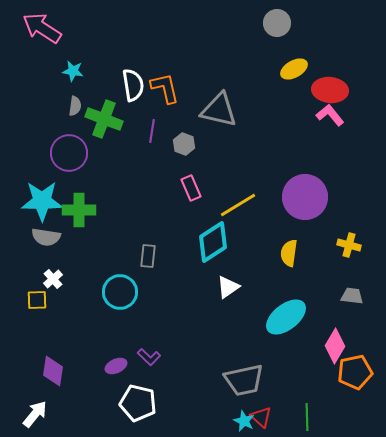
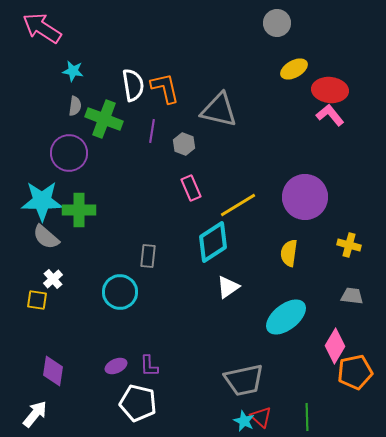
gray semicircle at (46, 237): rotated 32 degrees clockwise
yellow square at (37, 300): rotated 10 degrees clockwise
purple L-shape at (149, 357): moved 9 px down; rotated 45 degrees clockwise
